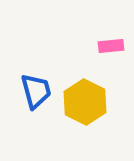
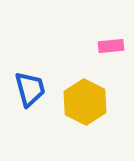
blue trapezoid: moved 6 px left, 2 px up
